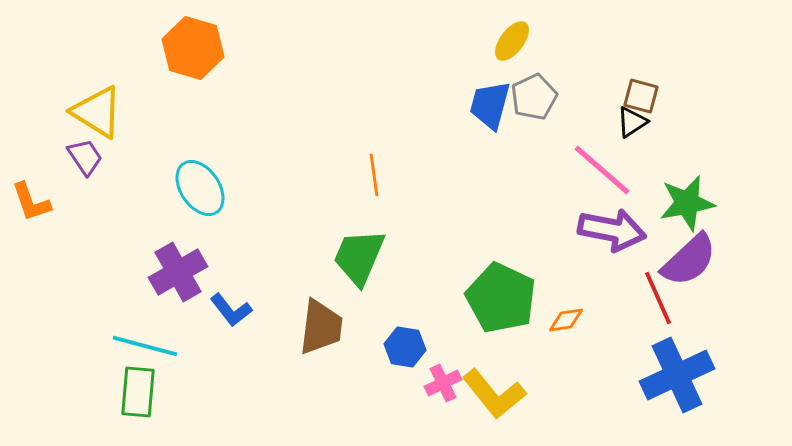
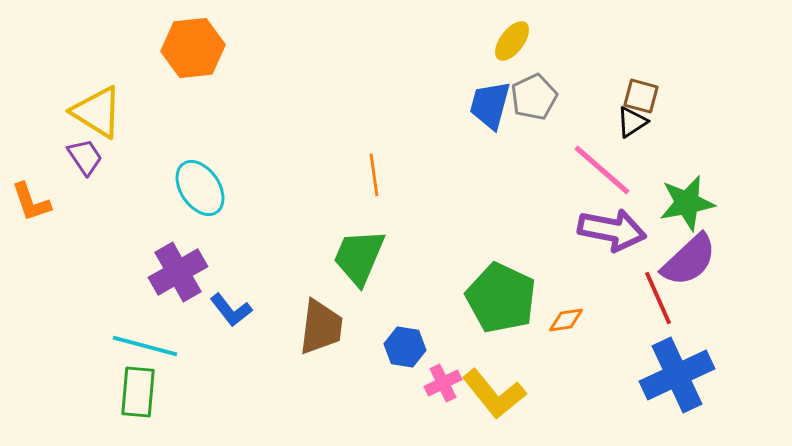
orange hexagon: rotated 22 degrees counterclockwise
